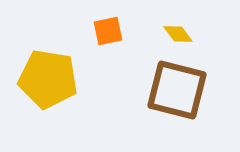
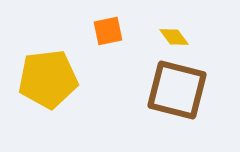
yellow diamond: moved 4 px left, 3 px down
yellow pentagon: rotated 16 degrees counterclockwise
